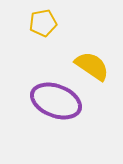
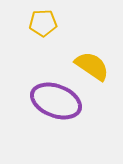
yellow pentagon: rotated 8 degrees clockwise
